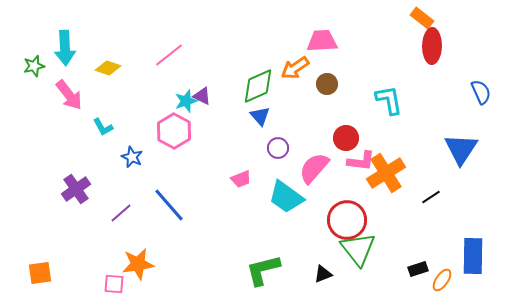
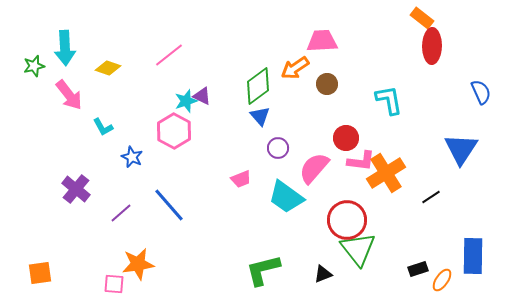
green diamond at (258, 86): rotated 12 degrees counterclockwise
purple cross at (76, 189): rotated 16 degrees counterclockwise
